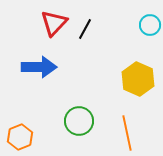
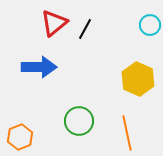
red triangle: rotated 8 degrees clockwise
